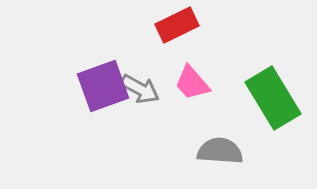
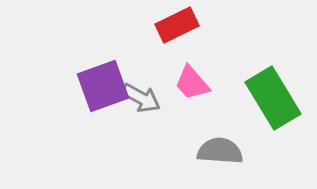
gray arrow: moved 1 px right, 9 px down
